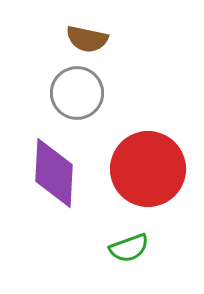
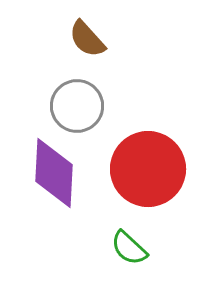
brown semicircle: rotated 36 degrees clockwise
gray circle: moved 13 px down
green semicircle: rotated 63 degrees clockwise
